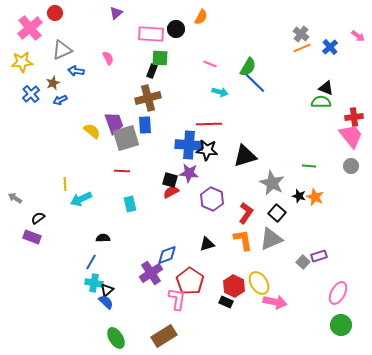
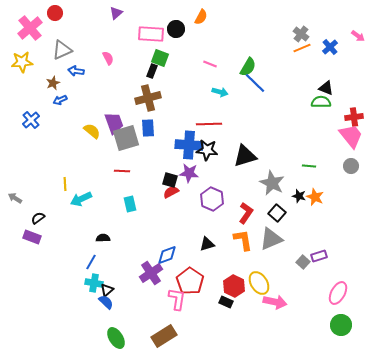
green square at (160, 58): rotated 18 degrees clockwise
blue cross at (31, 94): moved 26 px down
blue rectangle at (145, 125): moved 3 px right, 3 px down
